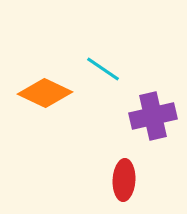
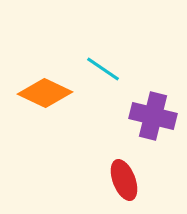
purple cross: rotated 27 degrees clockwise
red ellipse: rotated 24 degrees counterclockwise
